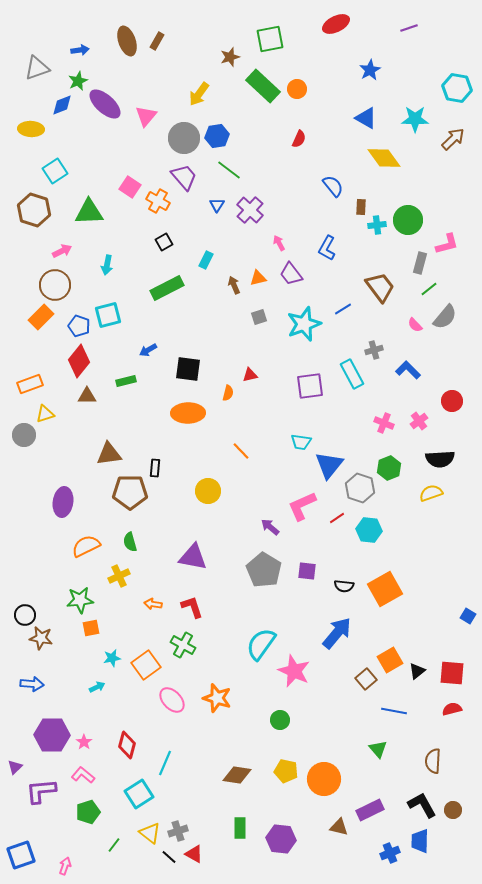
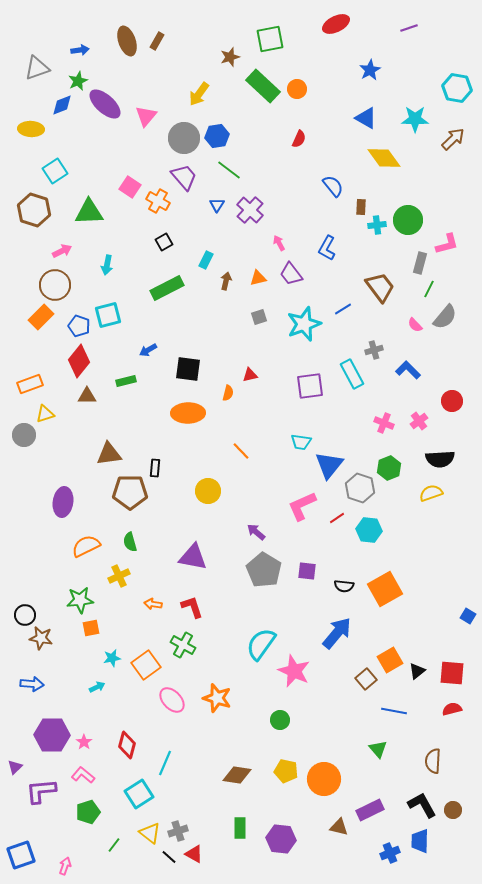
brown arrow at (234, 285): moved 8 px left, 4 px up; rotated 36 degrees clockwise
green line at (429, 289): rotated 24 degrees counterclockwise
purple arrow at (270, 527): moved 14 px left, 5 px down
